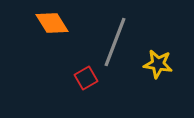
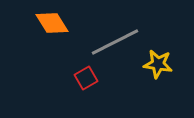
gray line: rotated 42 degrees clockwise
